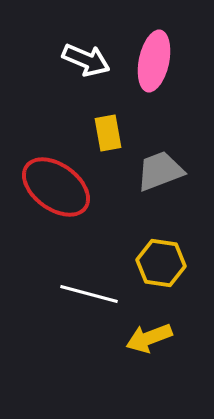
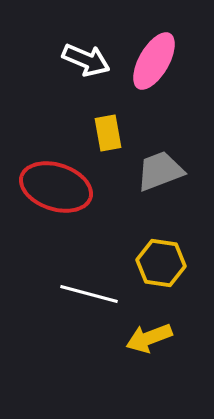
pink ellipse: rotated 18 degrees clockwise
red ellipse: rotated 18 degrees counterclockwise
